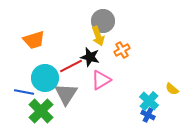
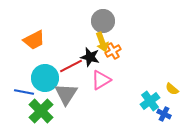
yellow arrow: moved 4 px right, 6 px down
orange trapezoid: rotated 10 degrees counterclockwise
orange cross: moved 9 px left, 1 px down
cyan cross: moved 1 px right; rotated 12 degrees clockwise
blue cross: moved 16 px right, 1 px up
